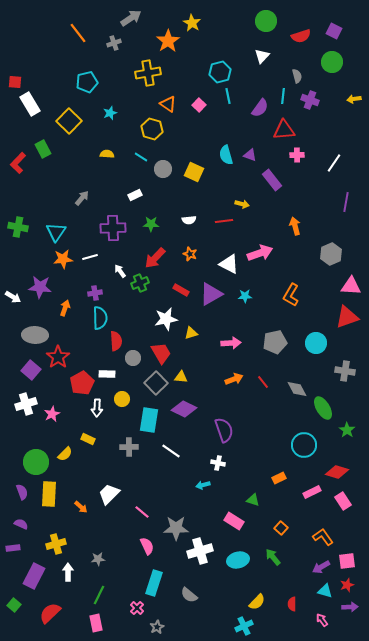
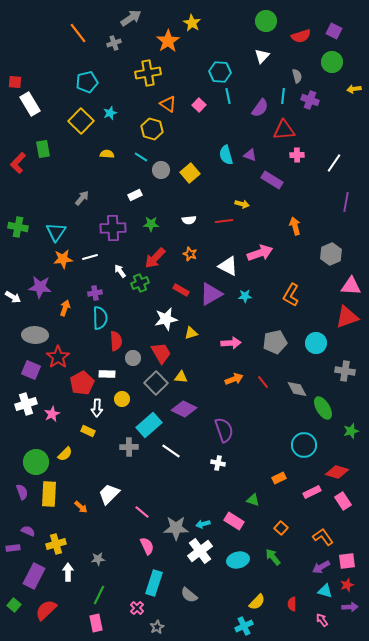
cyan hexagon at (220, 72): rotated 20 degrees clockwise
yellow arrow at (354, 99): moved 10 px up
yellow square at (69, 121): moved 12 px right
green rectangle at (43, 149): rotated 18 degrees clockwise
gray circle at (163, 169): moved 2 px left, 1 px down
yellow square at (194, 172): moved 4 px left, 1 px down; rotated 24 degrees clockwise
purple rectangle at (272, 180): rotated 20 degrees counterclockwise
white triangle at (229, 264): moved 1 px left, 2 px down
purple square at (31, 370): rotated 18 degrees counterclockwise
cyan rectangle at (149, 420): moved 5 px down; rotated 40 degrees clockwise
green star at (347, 430): moved 4 px right, 1 px down; rotated 21 degrees clockwise
yellow rectangle at (88, 439): moved 8 px up
cyan arrow at (203, 485): moved 39 px down
purple semicircle at (21, 524): moved 7 px right, 7 px down
white cross at (200, 551): rotated 20 degrees counterclockwise
red semicircle at (50, 613): moved 4 px left, 3 px up
